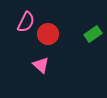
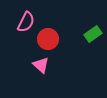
red circle: moved 5 px down
